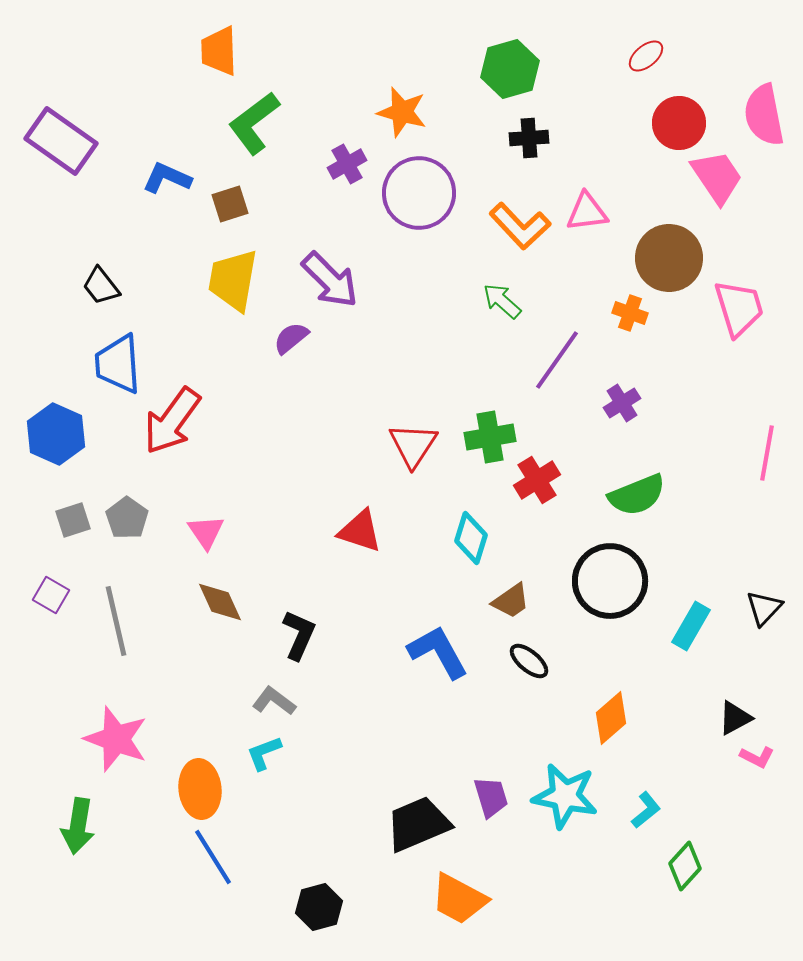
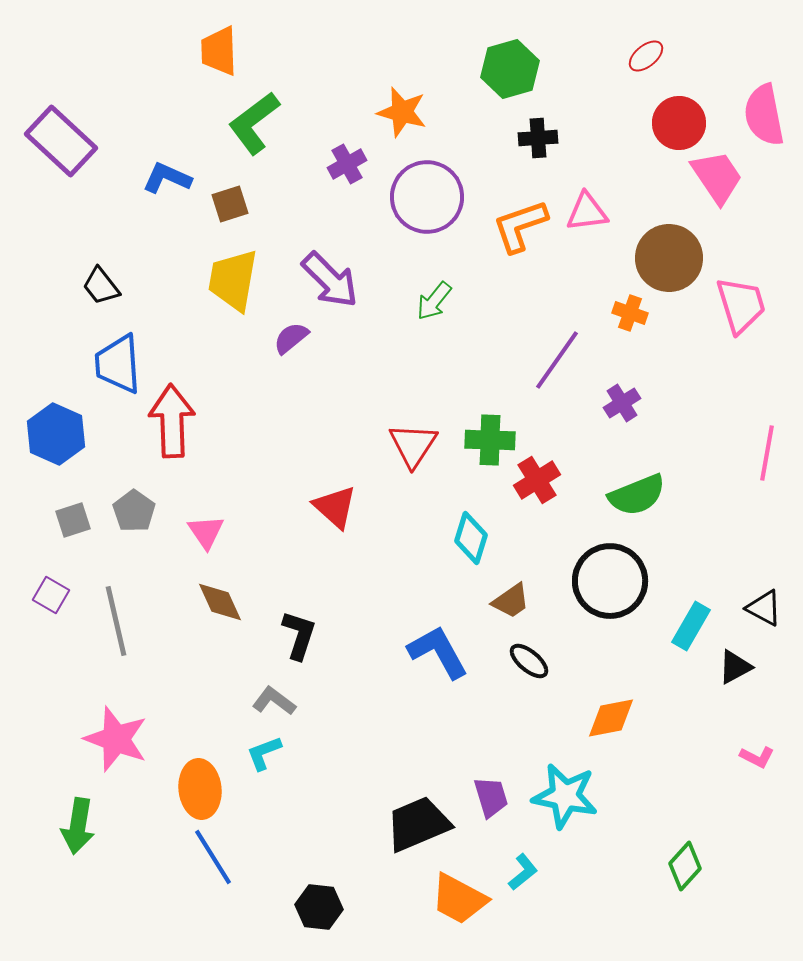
black cross at (529, 138): moved 9 px right
purple rectangle at (61, 141): rotated 8 degrees clockwise
purple circle at (419, 193): moved 8 px right, 4 px down
orange L-shape at (520, 226): rotated 114 degrees clockwise
green arrow at (502, 301): moved 68 px left; rotated 93 degrees counterclockwise
pink trapezoid at (739, 308): moved 2 px right, 3 px up
red arrow at (172, 421): rotated 142 degrees clockwise
green cross at (490, 437): moved 3 px down; rotated 12 degrees clockwise
gray pentagon at (127, 518): moved 7 px right, 7 px up
red triangle at (360, 531): moved 25 px left, 24 px up; rotated 24 degrees clockwise
black triangle at (764, 608): rotated 45 degrees counterclockwise
black L-shape at (299, 635): rotated 6 degrees counterclockwise
orange diamond at (611, 718): rotated 30 degrees clockwise
black triangle at (735, 718): moved 51 px up
cyan L-shape at (646, 810): moved 123 px left, 62 px down
black hexagon at (319, 907): rotated 21 degrees clockwise
